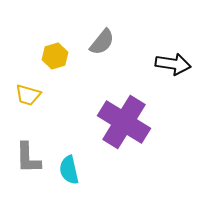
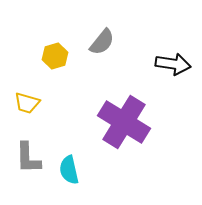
yellow trapezoid: moved 1 px left, 8 px down
